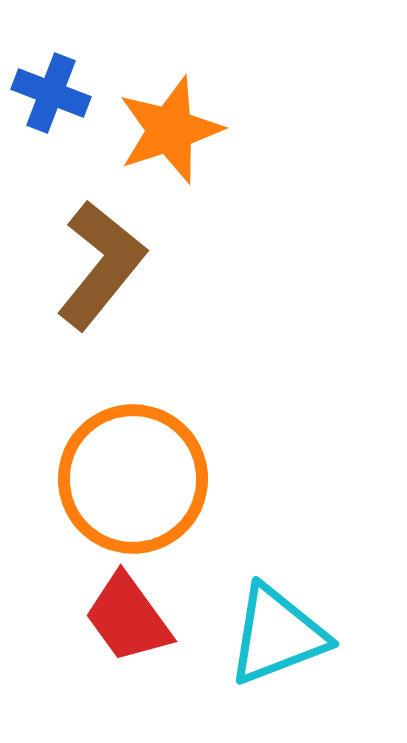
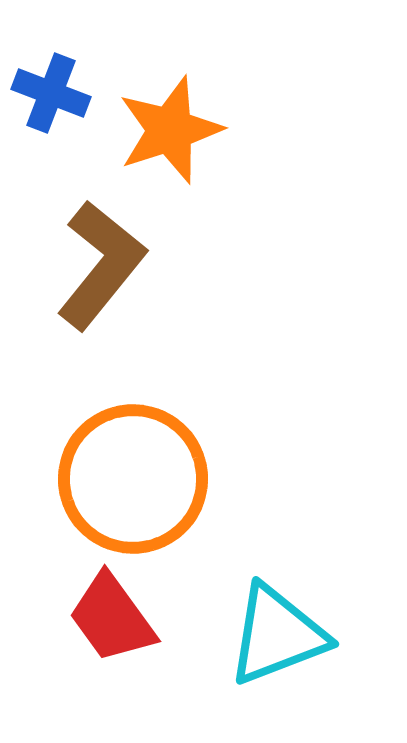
red trapezoid: moved 16 px left
